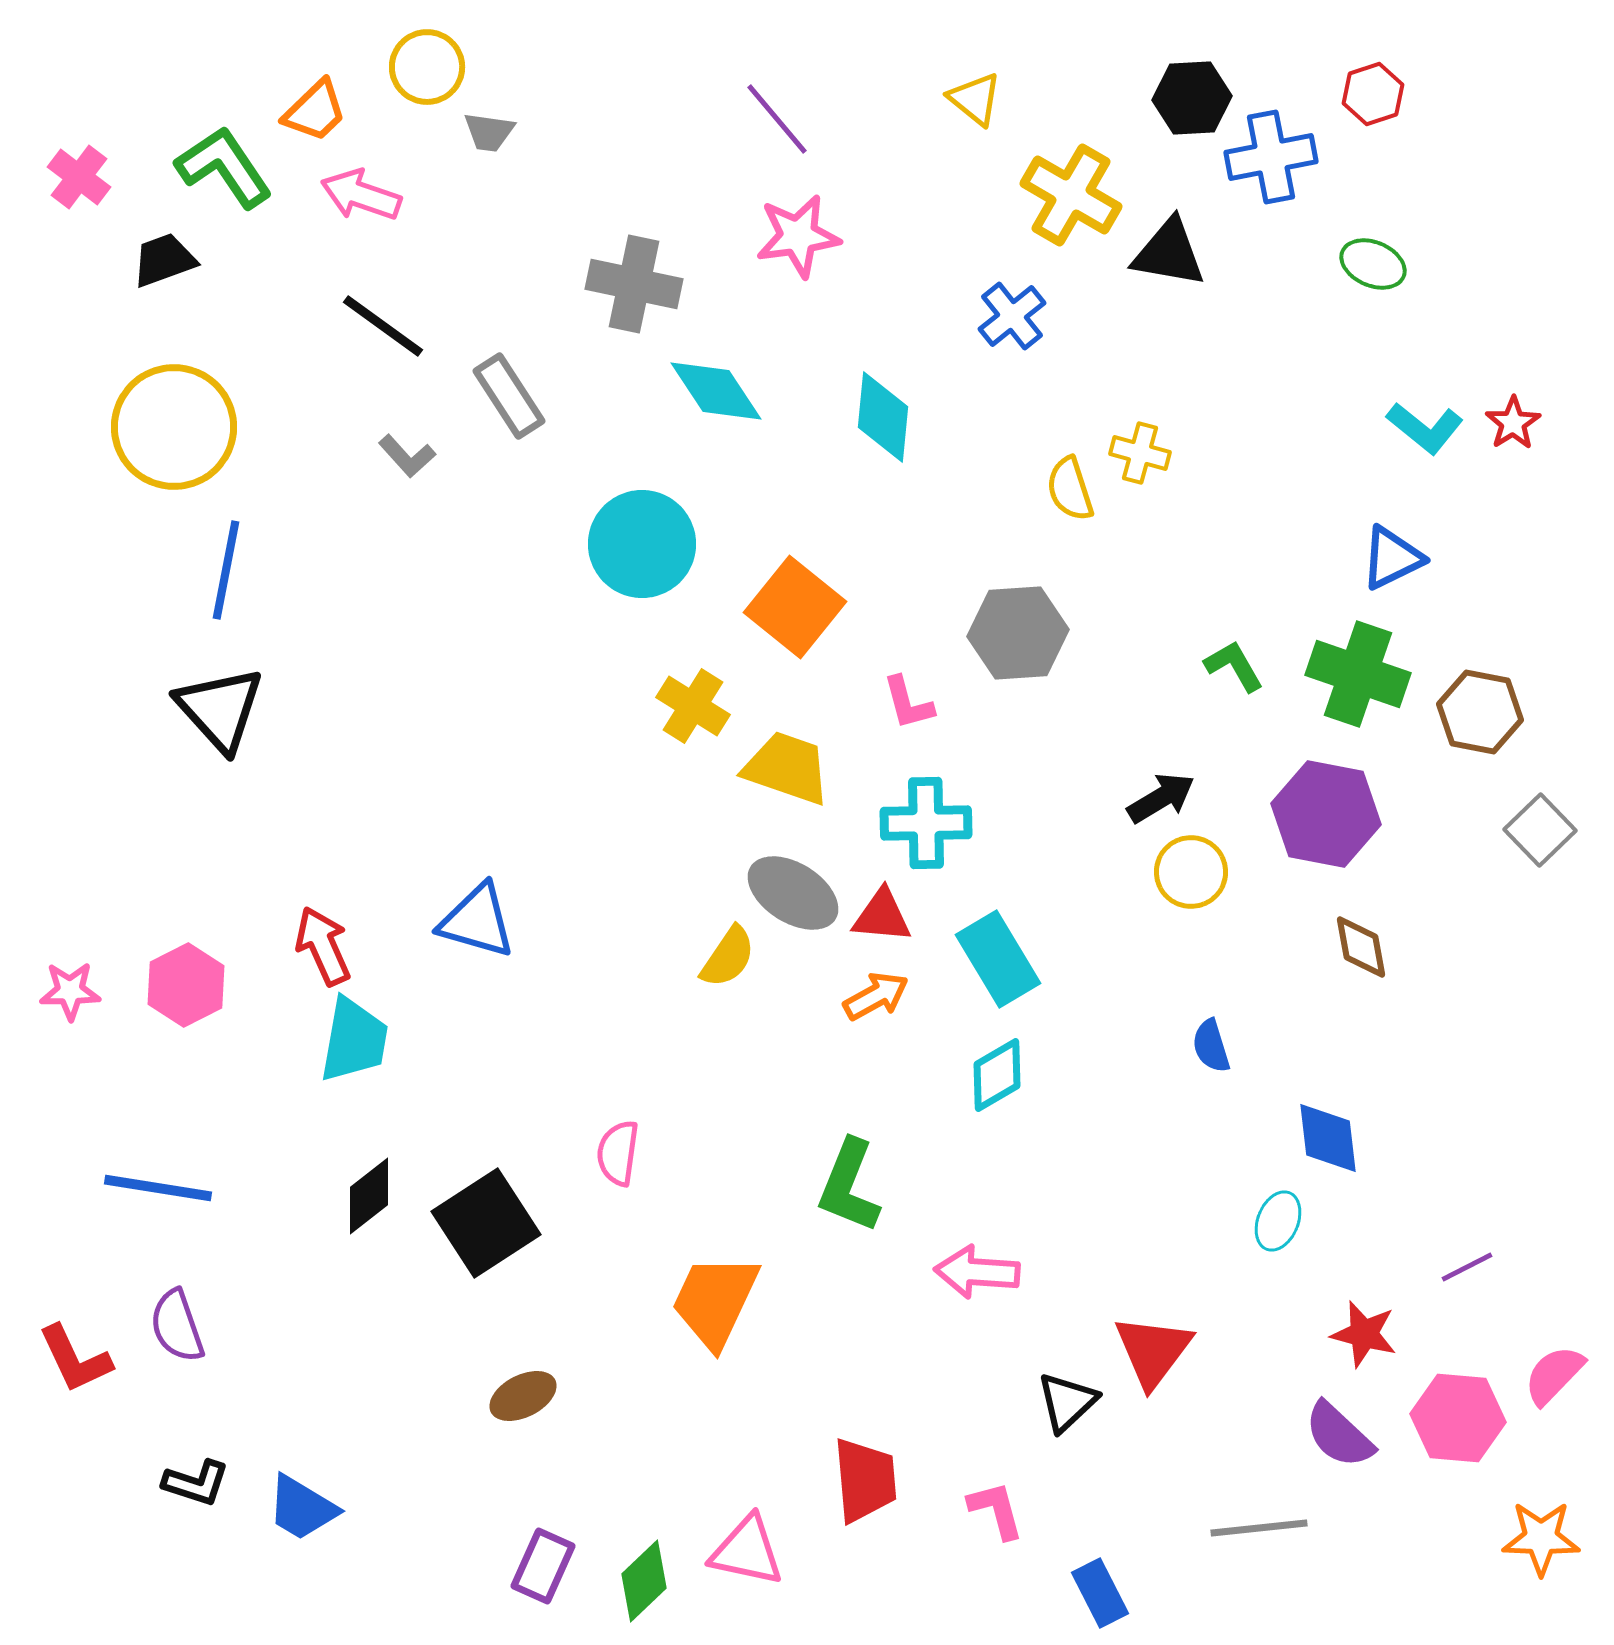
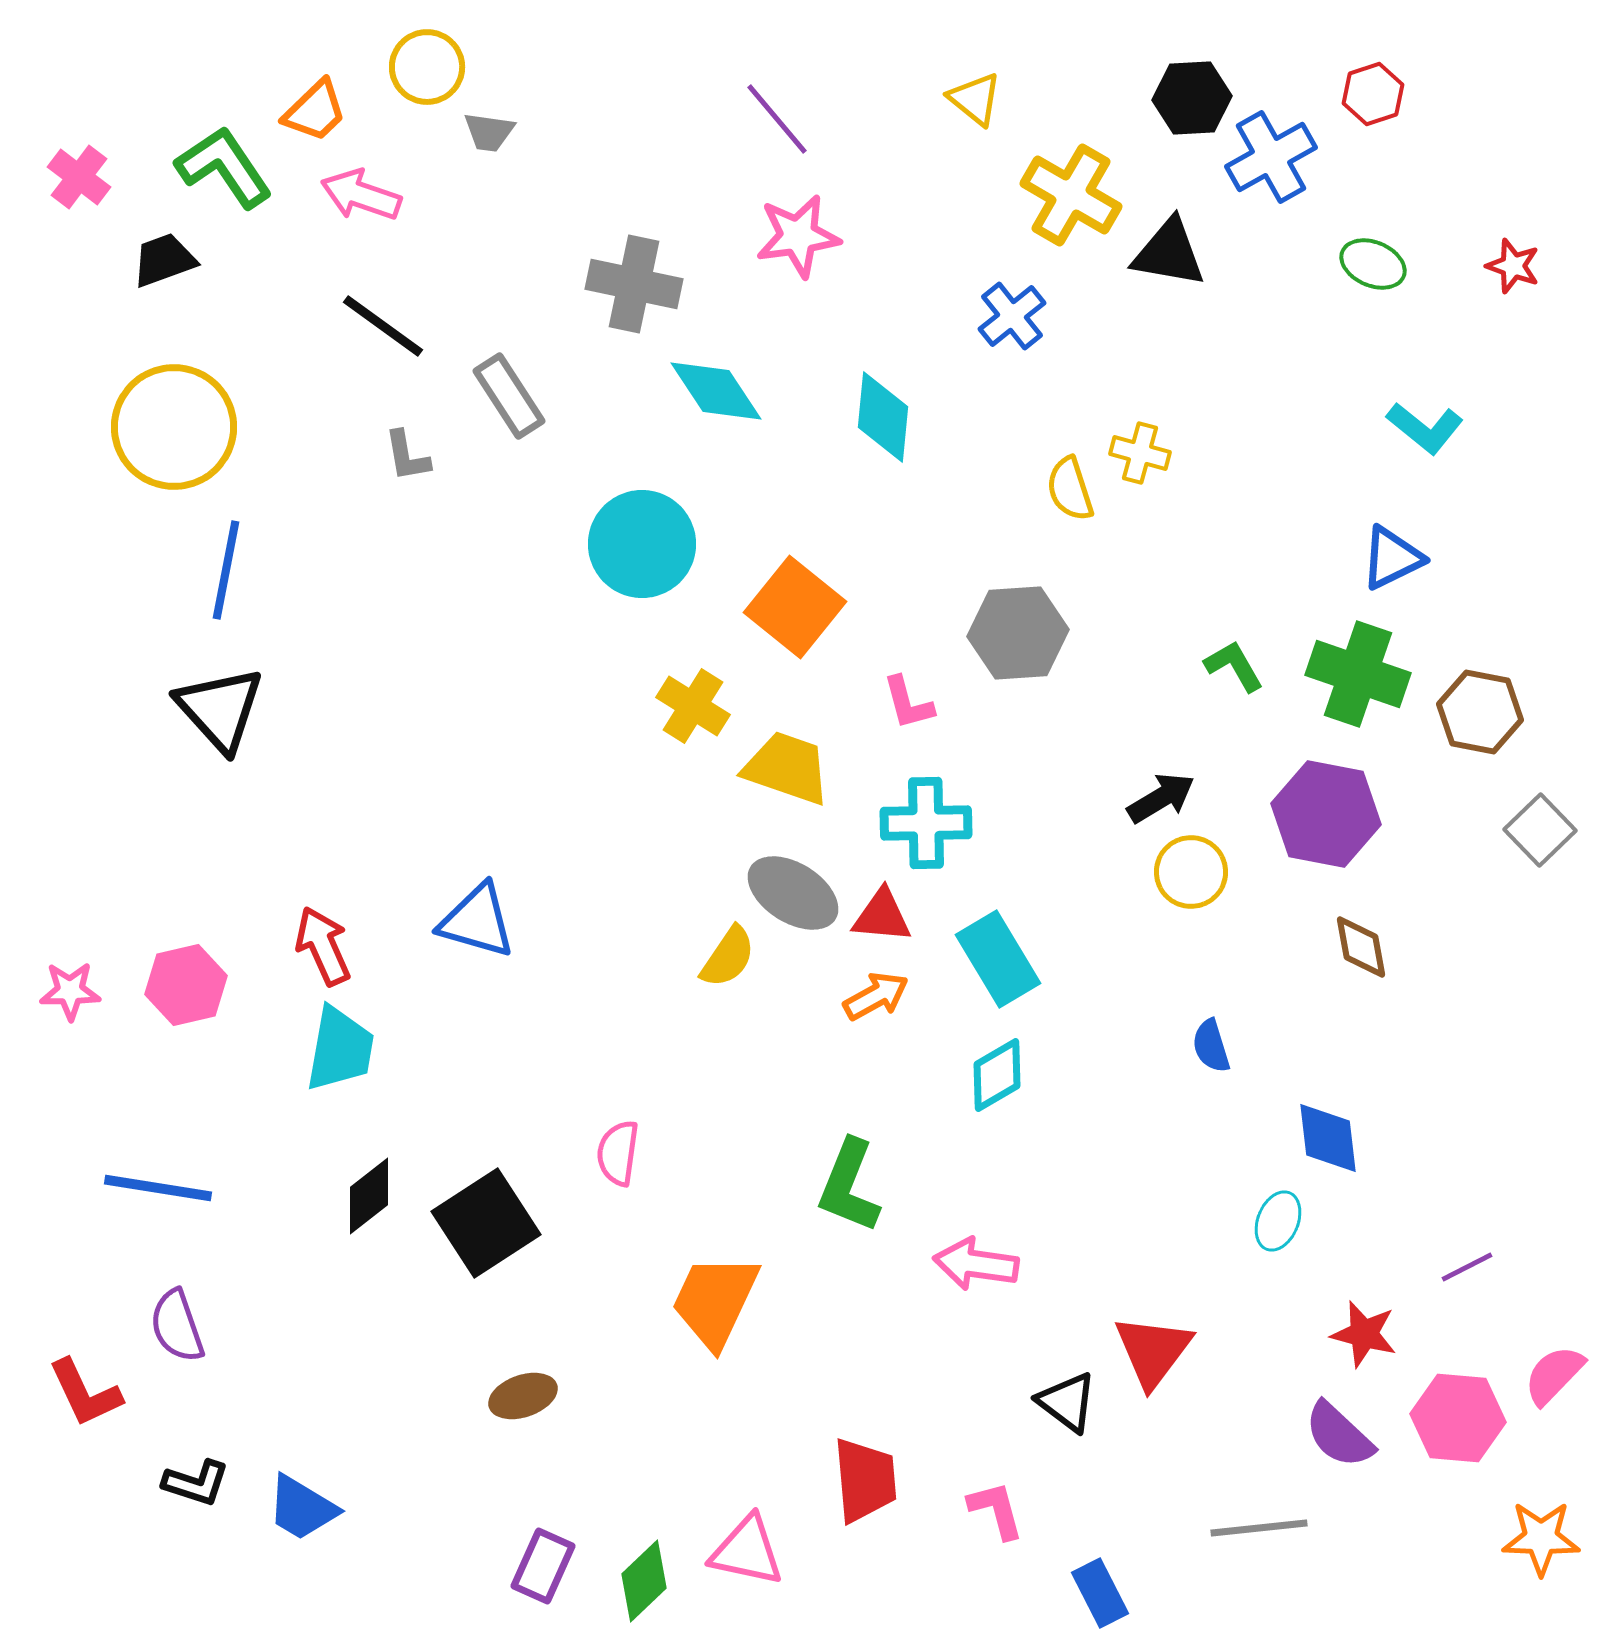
blue cross at (1271, 157): rotated 18 degrees counterclockwise
red star at (1513, 423): moved 157 px up; rotated 20 degrees counterclockwise
gray L-shape at (407, 456): rotated 32 degrees clockwise
pink hexagon at (186, 985): rotated 14 degrees clockwise
cyan trapezoid at (354, 1040): moved 14 px left, 9 px down
pink arrow at (977, 1272): moved 1 px left, 8 px up; rotated 4 degrees clockwise
red L-shape at (75, 1359): moved 10 px right, 34 px down
brown ellipse at (523, 1396): rotated 8 degrees clockwise
black triangle at (1067, 1402): rotated 40 degrees counterclockwise
